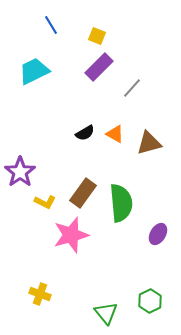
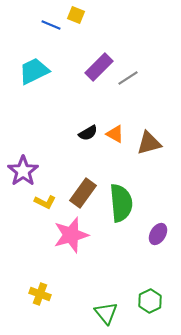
blue line: rotated 36 degrees counterclockwise
yellow square: moved 21 px left, 21 px up
gray line: moved 4 px left, 10 px up; rotated 15 degrees clockwise
black semicircle: moved 3 px right
purple star: moved 3 px right, 1 px up
